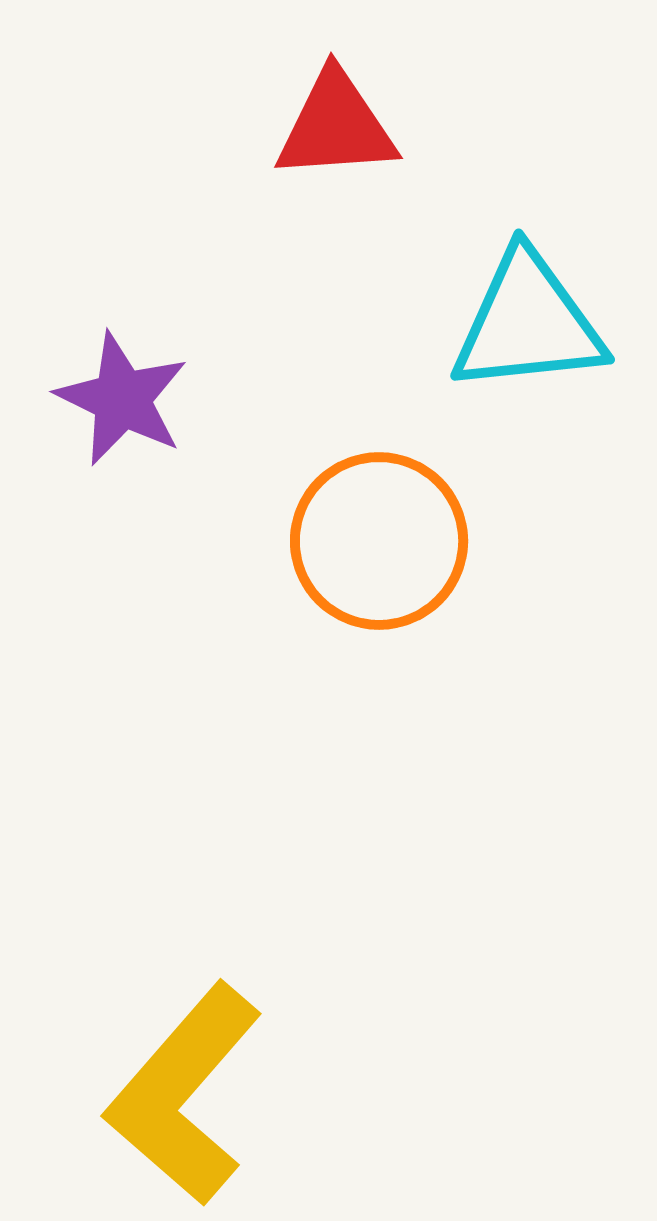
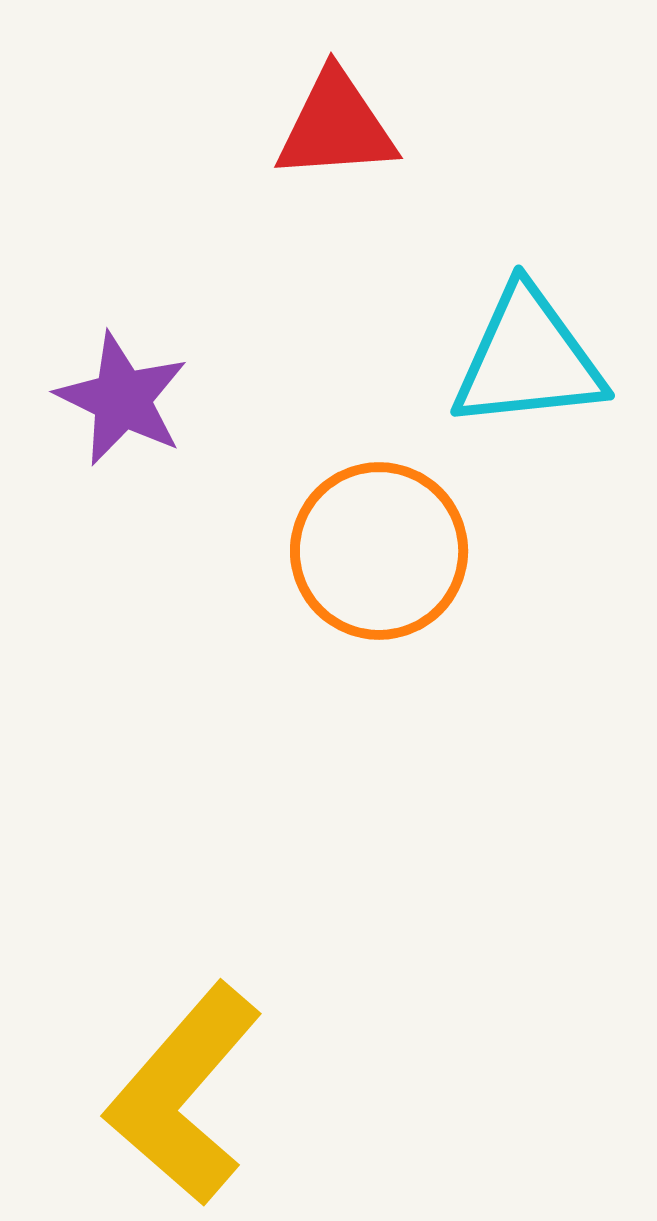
cyan triangle: moved 36 px down
orange circle: moved 10 px down
